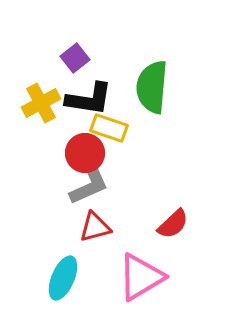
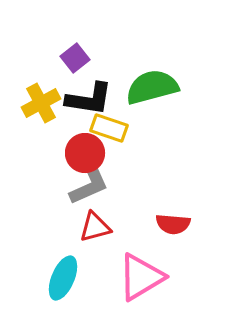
green semicircle: rotated 70 degrees clockwise
red semicircle: rotated 48 degrees clockwise
